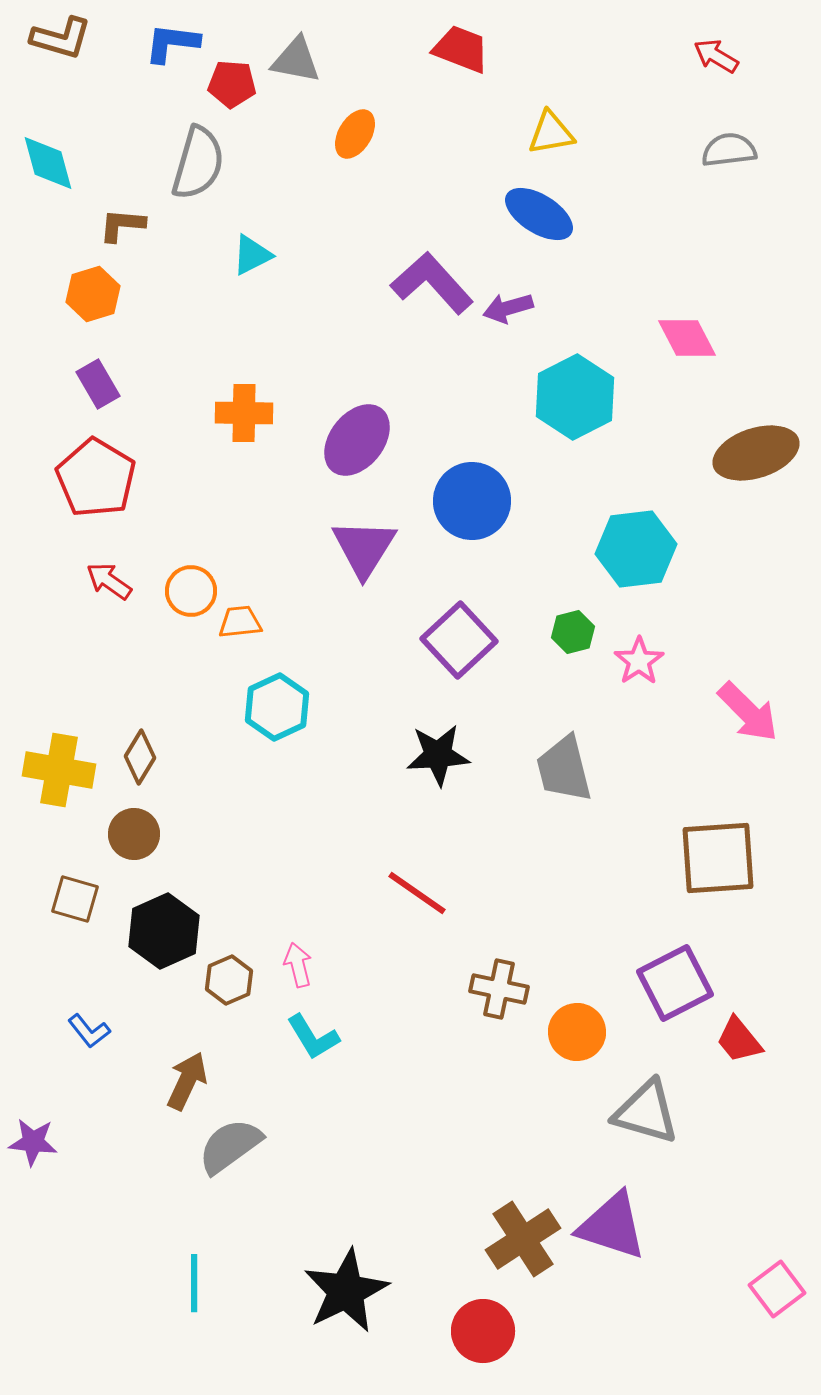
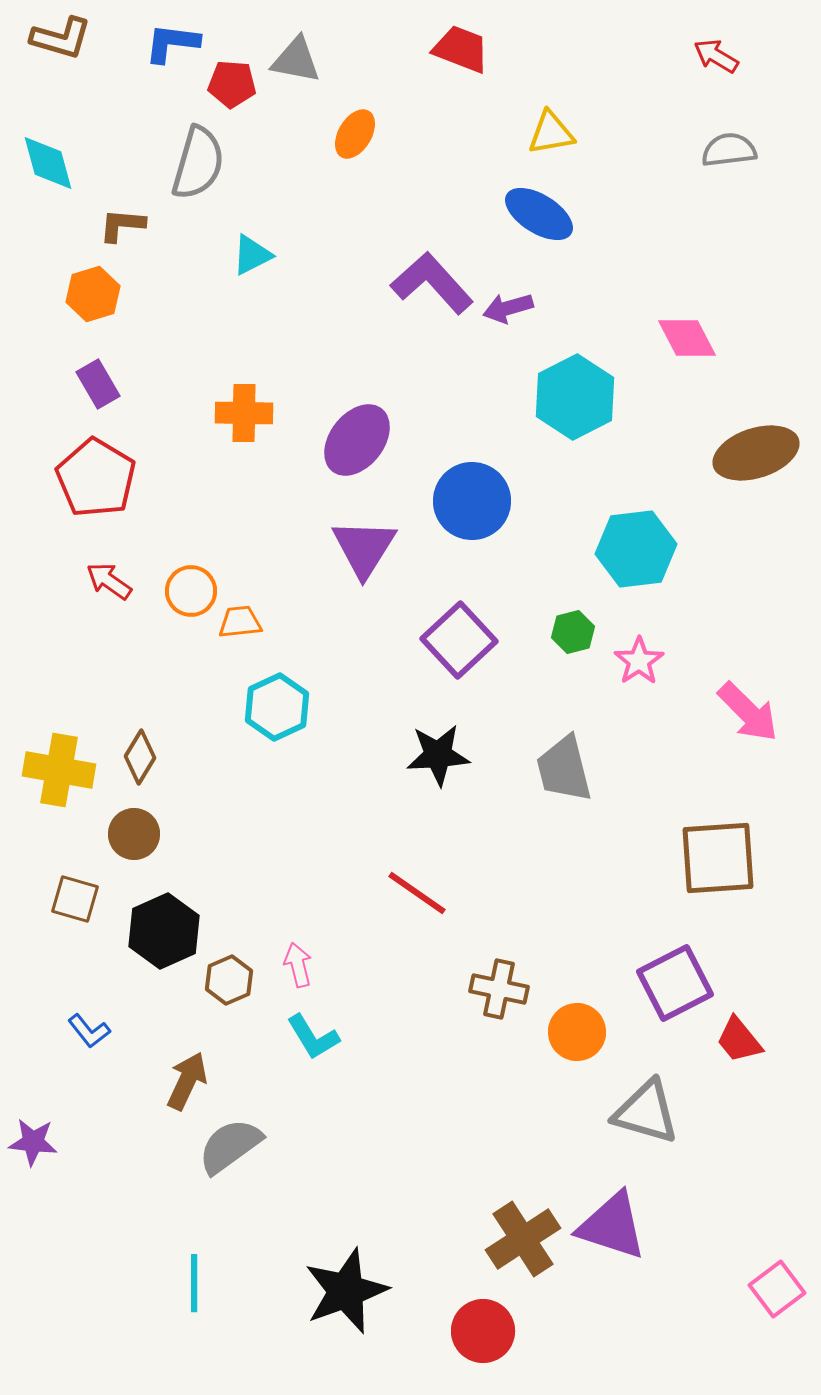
black star at (346, 1291): rotated 6 degrees clockwise
